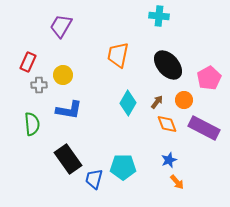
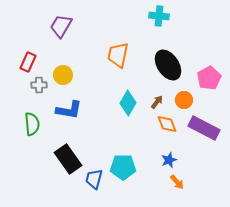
black ellipse: rotated 8 degrees clockwise
